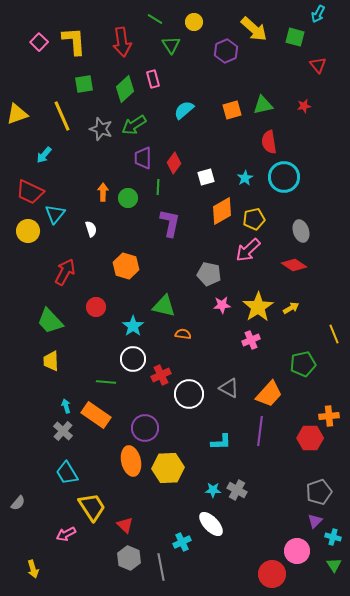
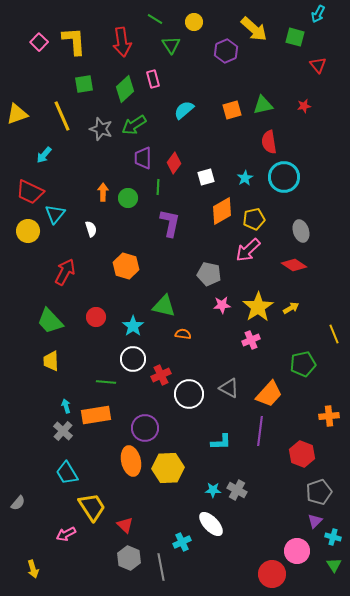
red circle at (96, 307): moved 10 px down
orange rectangle at (96, 415): rotated 44 degrees counterclockwise
red hexagon at (310, 438): moved 8 px left, 16 px down; rotated 20 degrees clockwise
